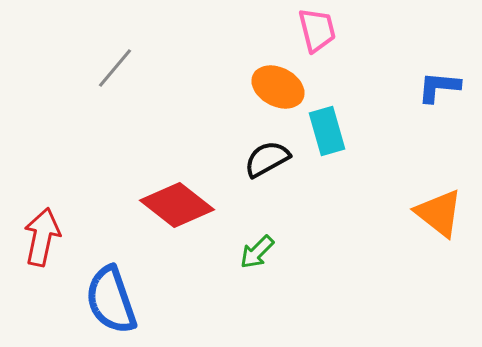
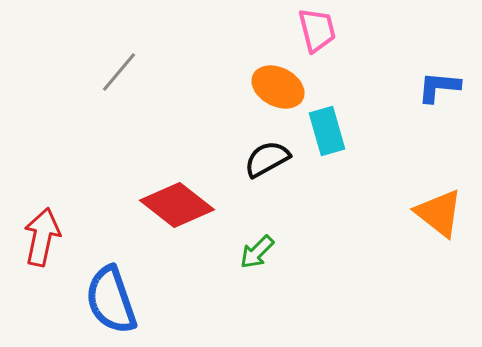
gray line: moved 4 px right, 4 px down
